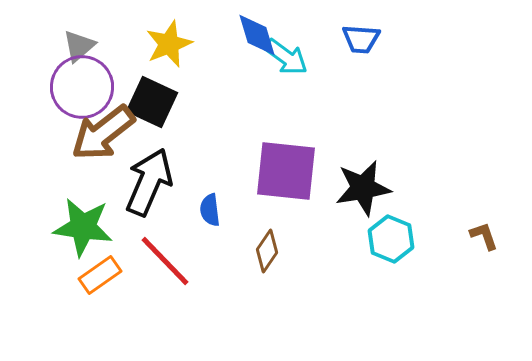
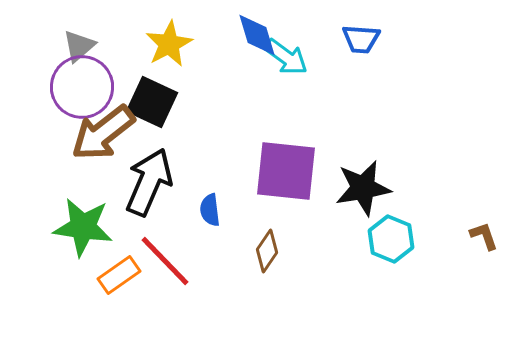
yellow star: rotated 6 degrees counterclockwise
orange rectangle: moved 19 px right
